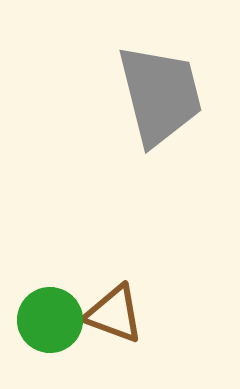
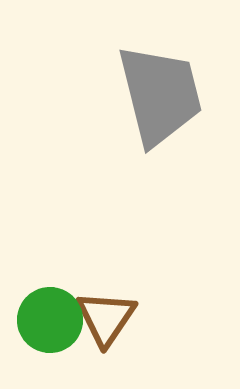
brown triangle: moved 8 px left, 4 px down; rotated 44 degrees clockwise
